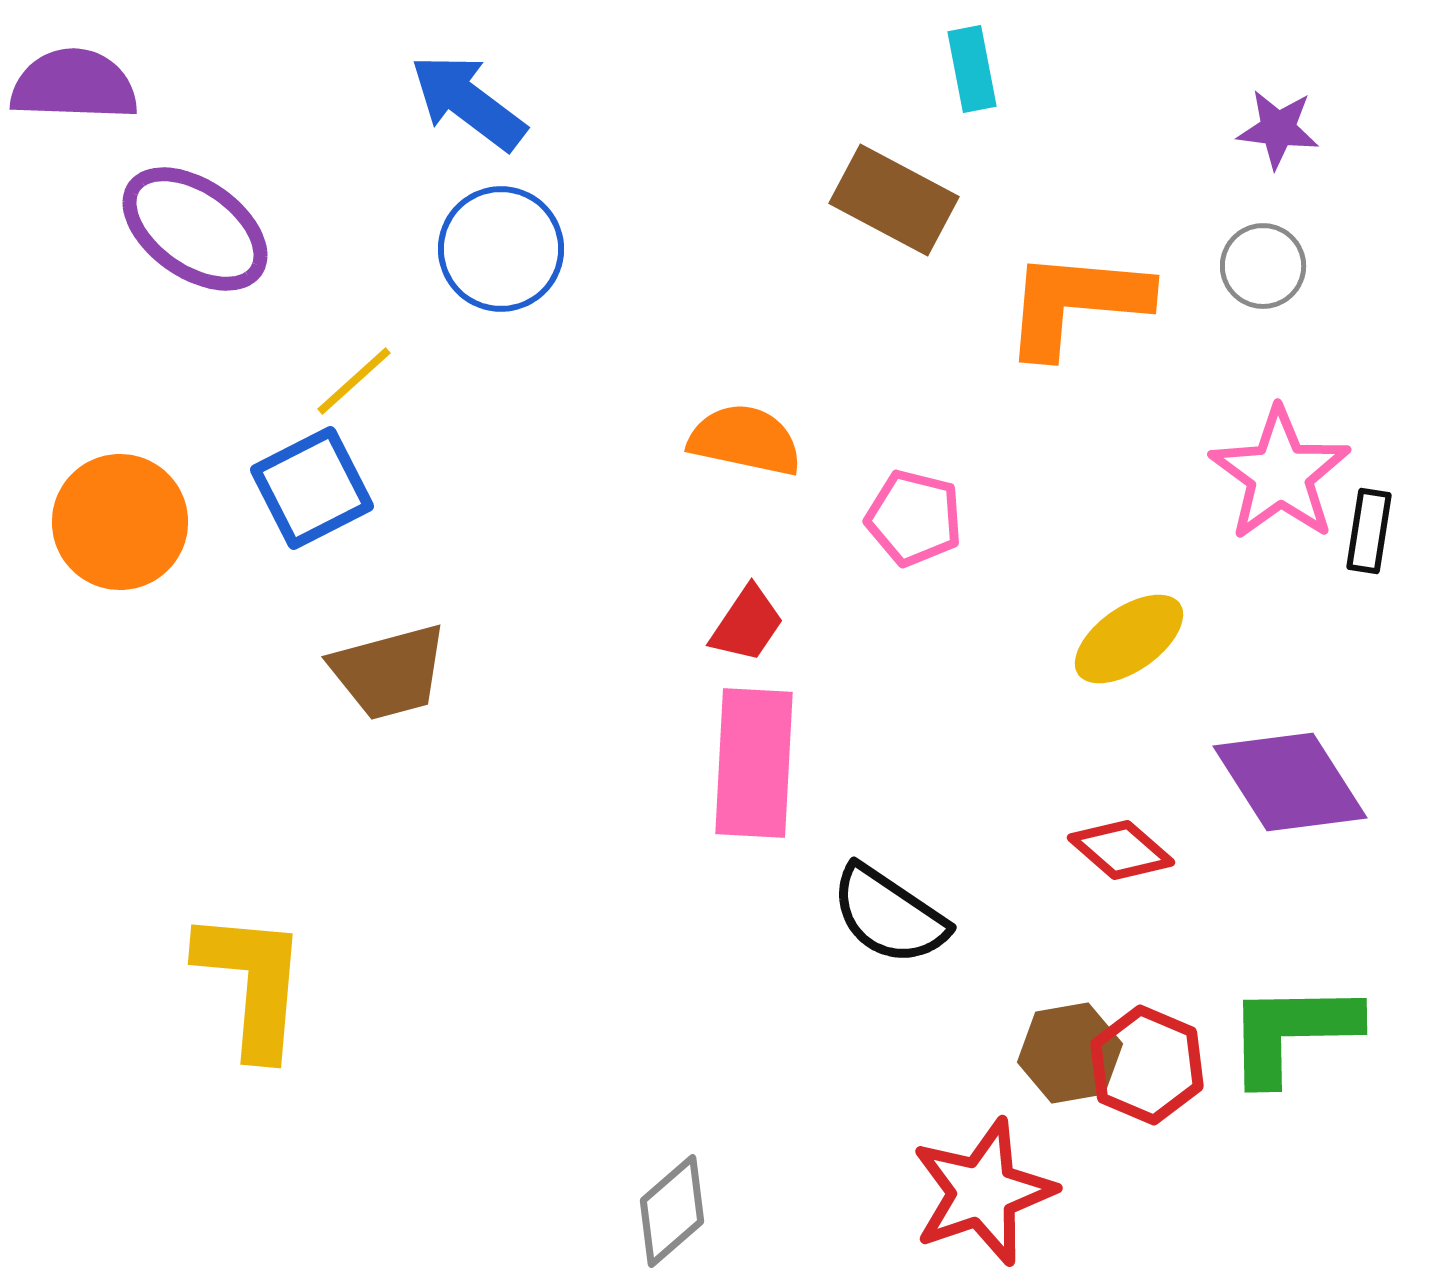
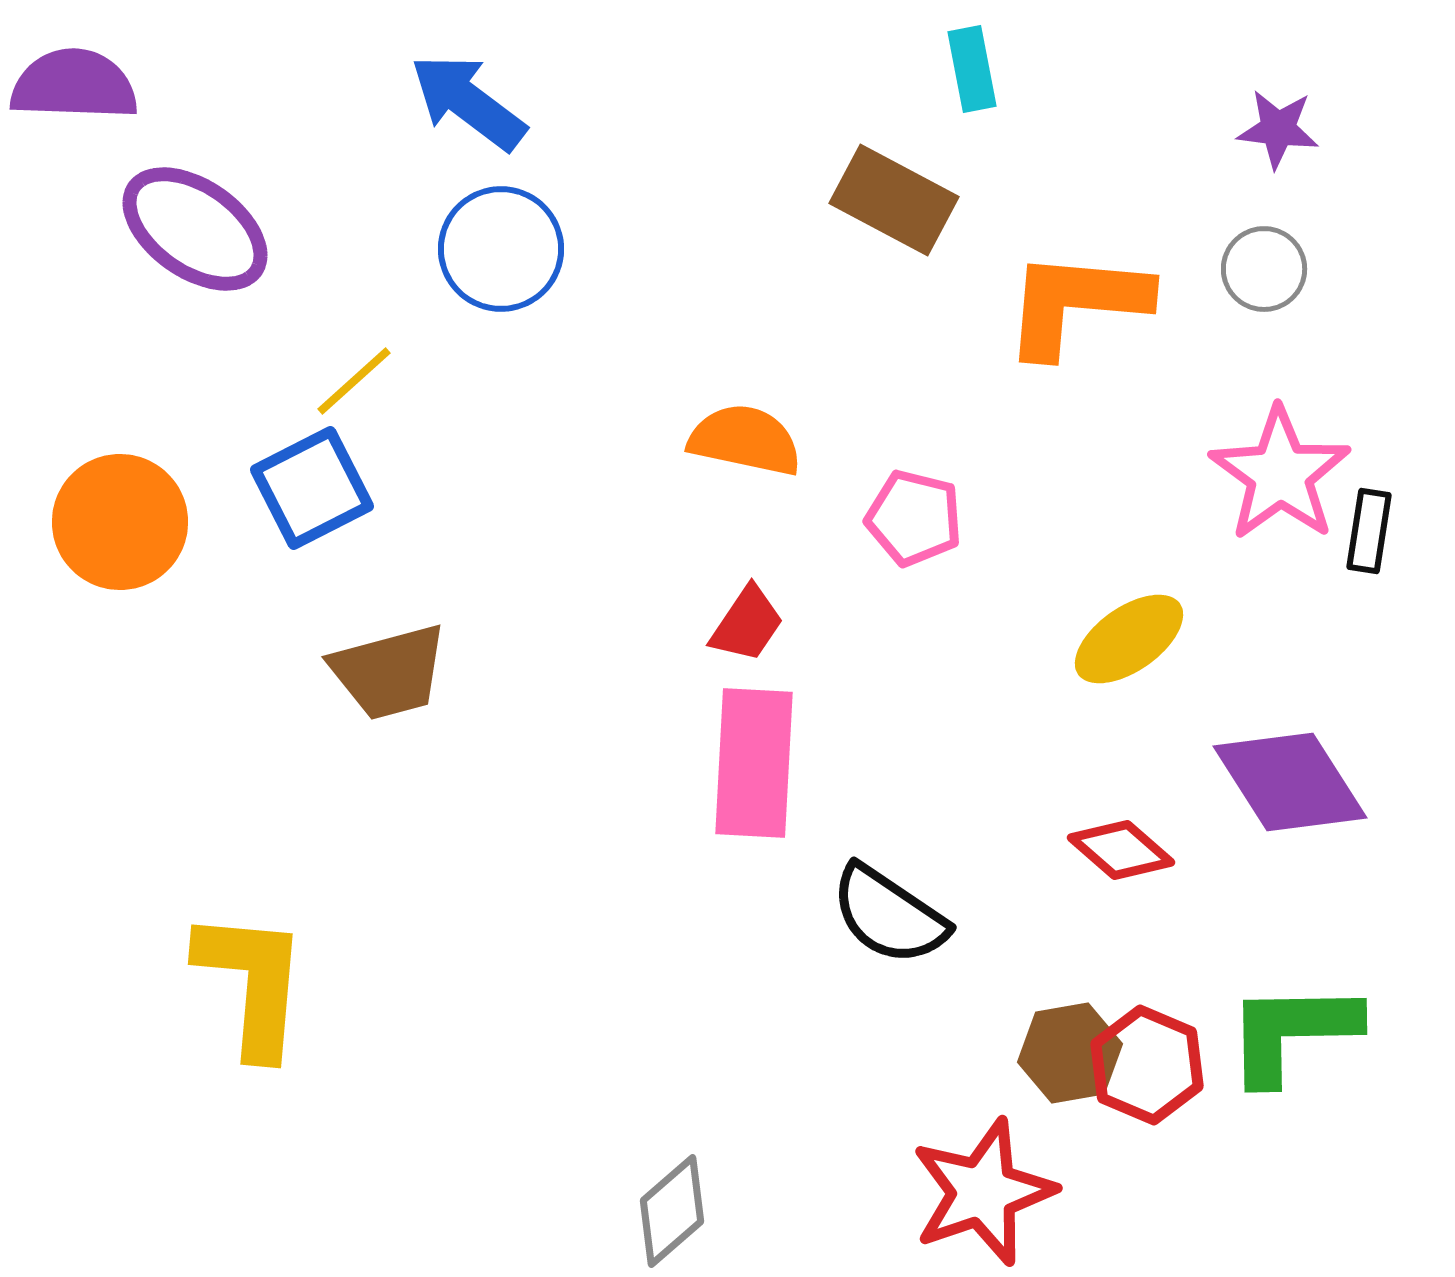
gray circle: moved 1 px right, 3 px down
